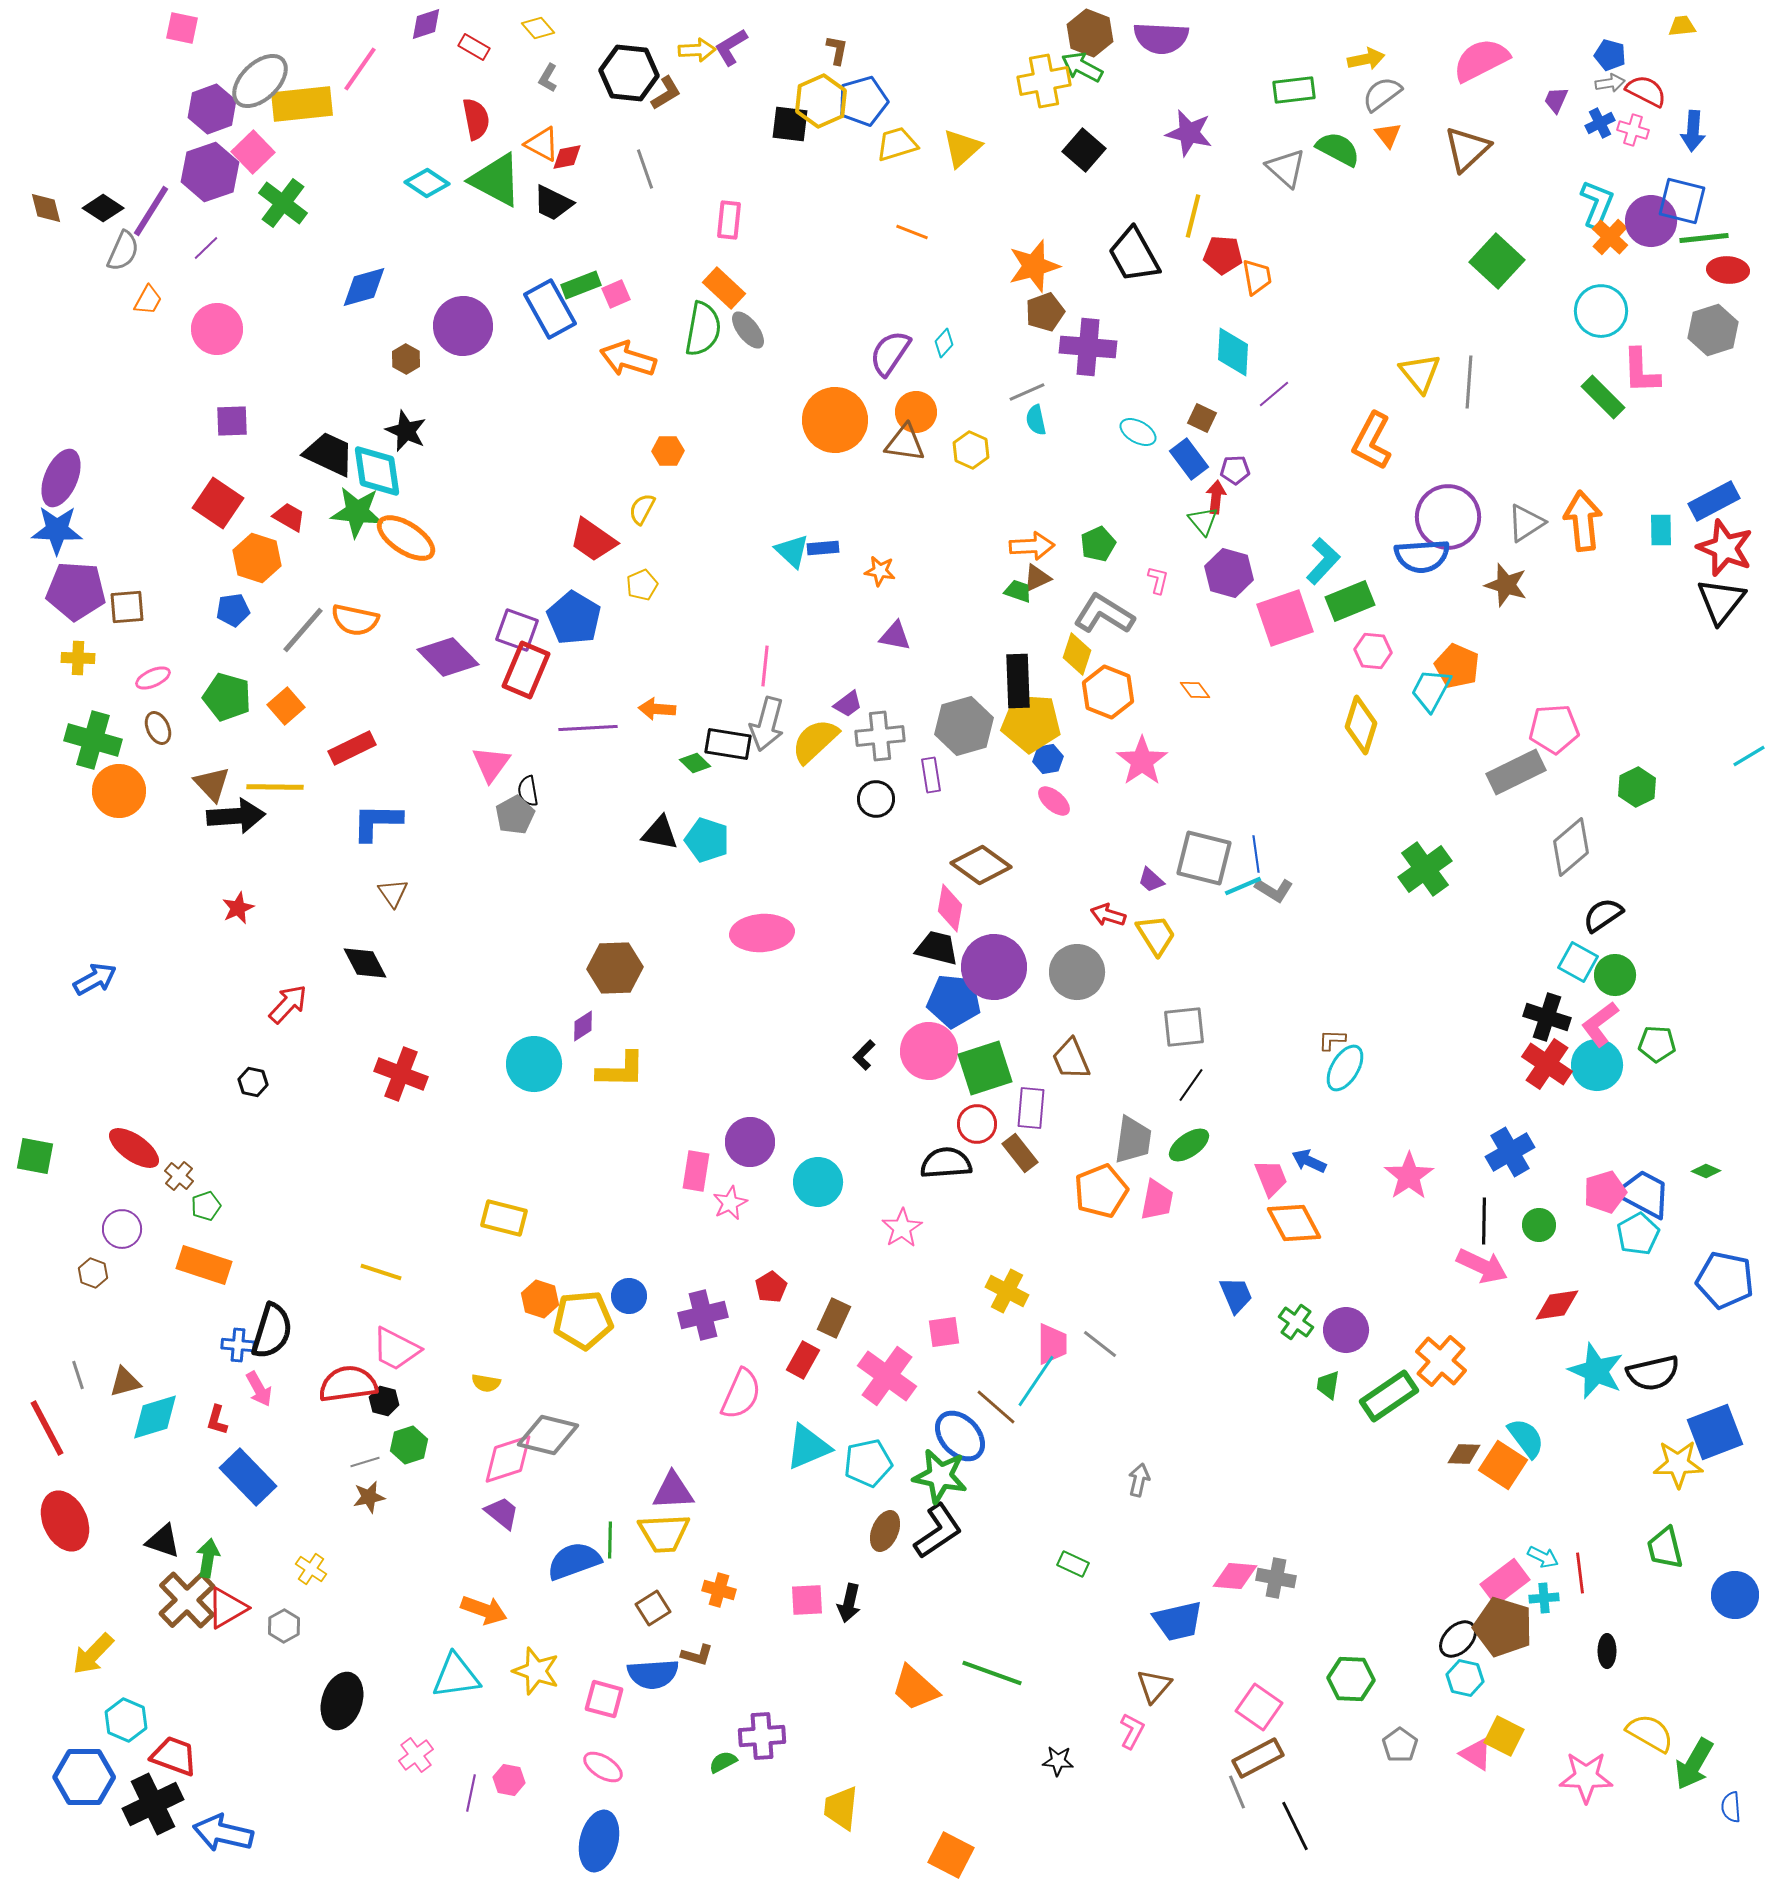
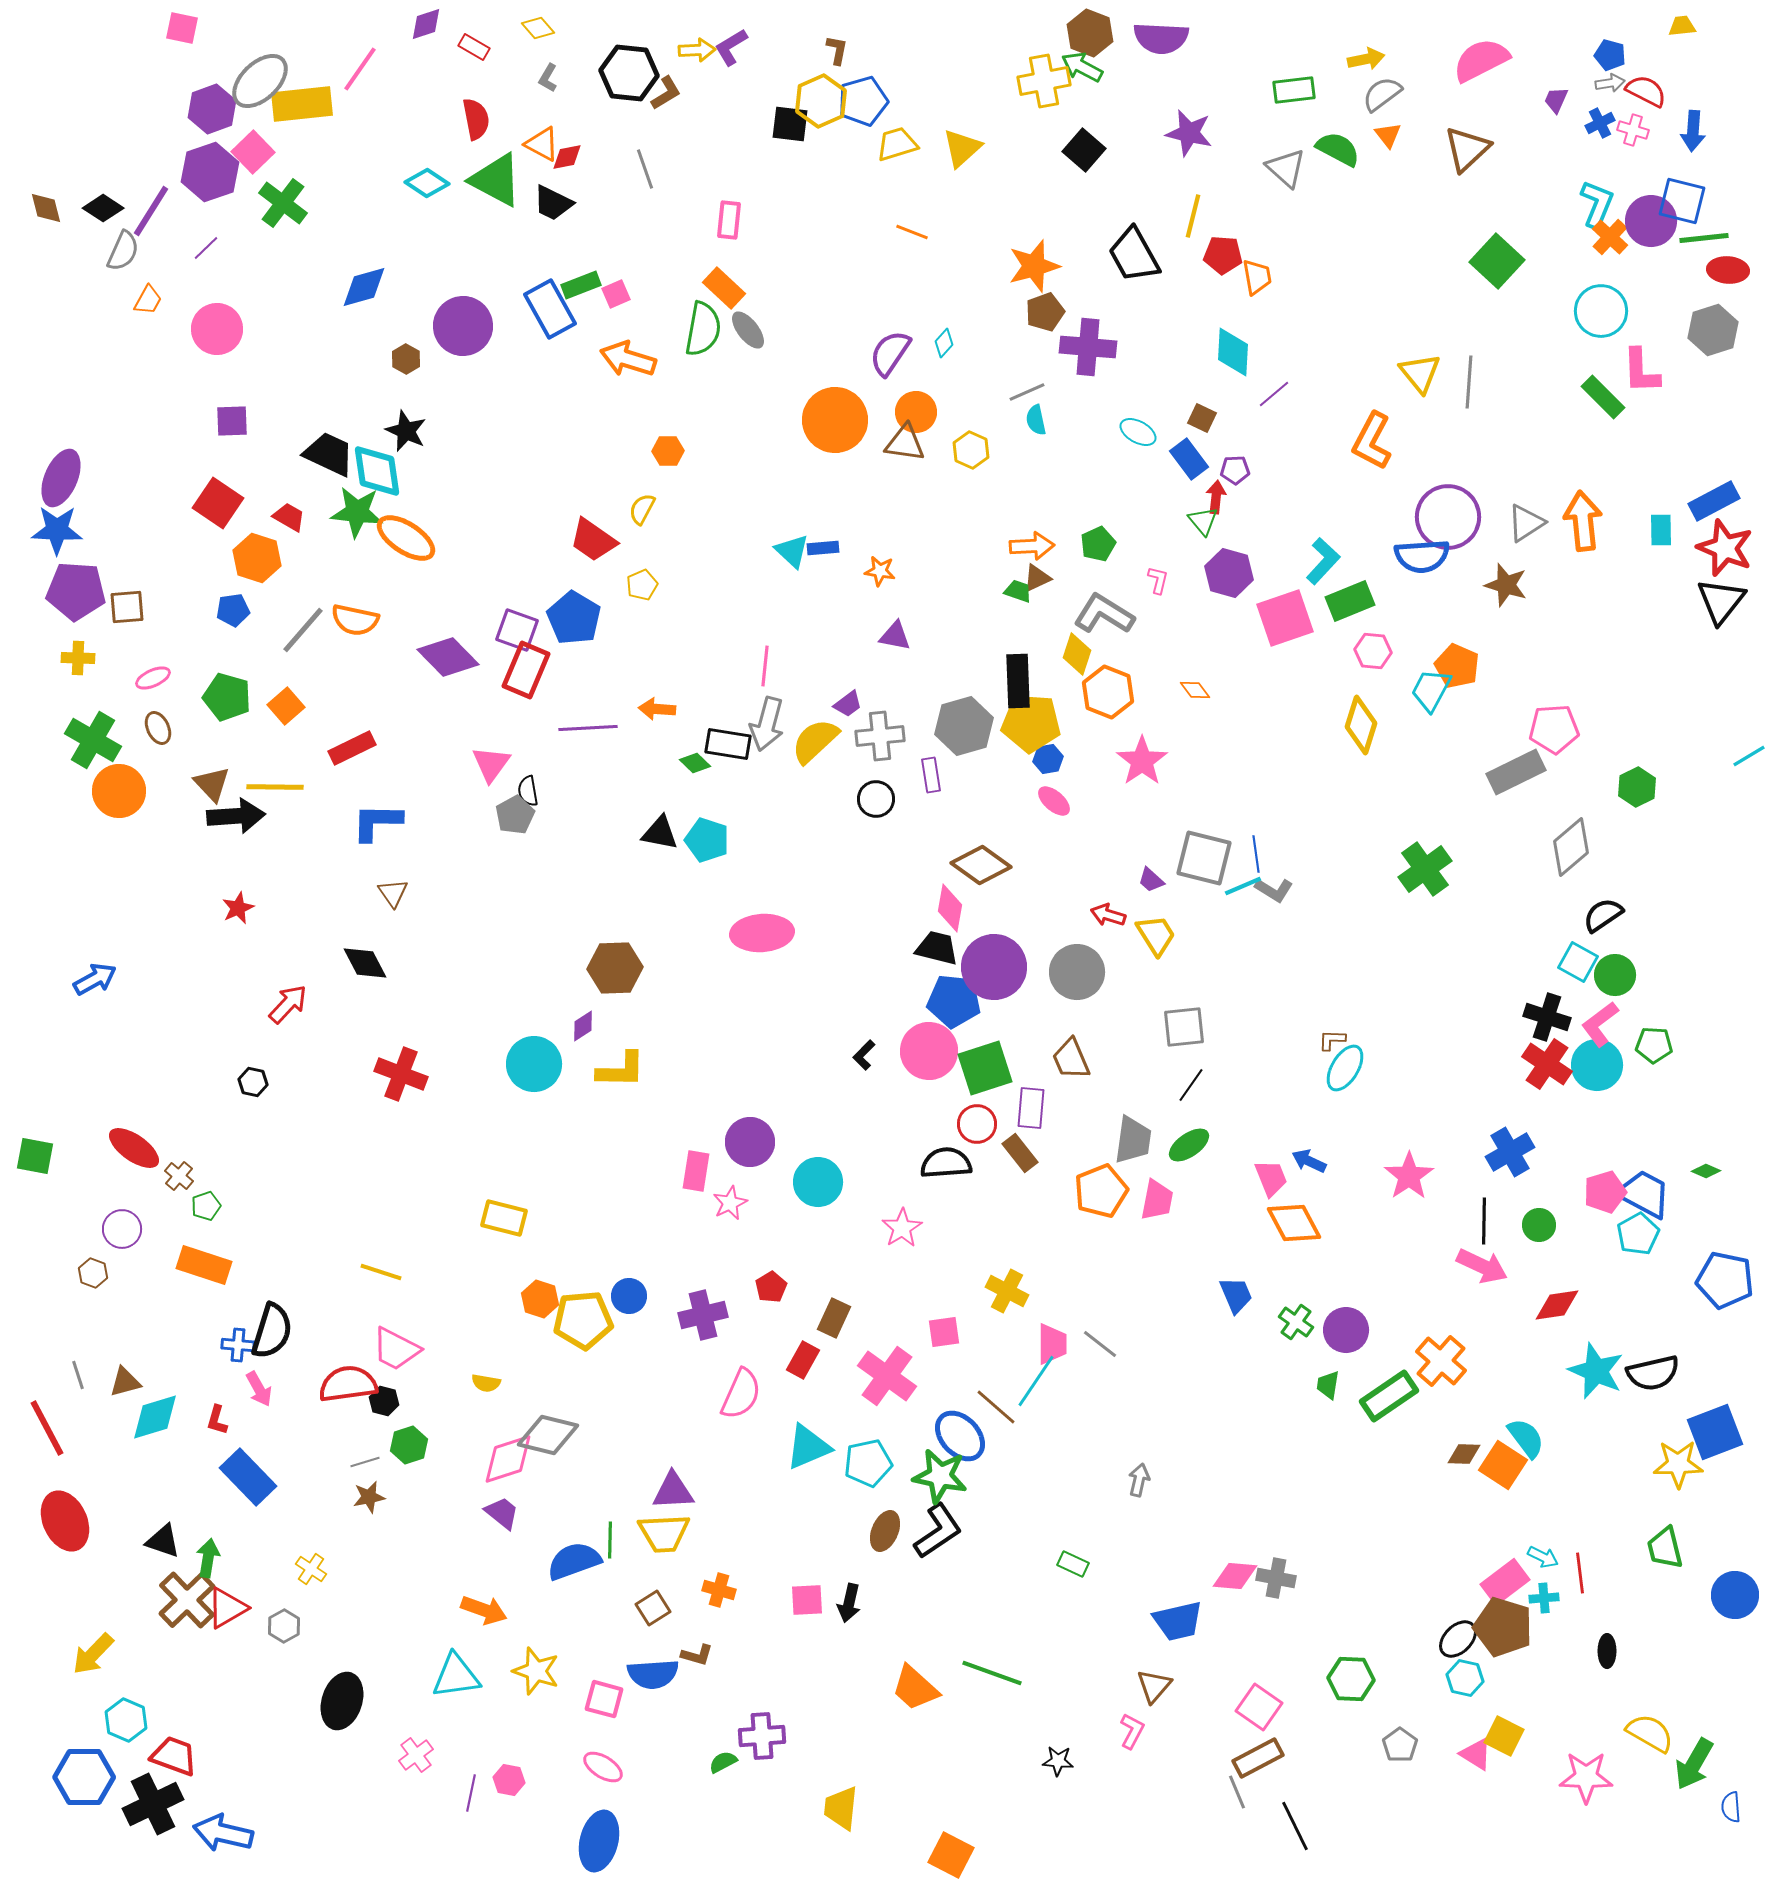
green cross at (93, 740): rotated 14 degrees clockwise
green pentagon at (1657, 1044): moved 3 px left, 1 px down
